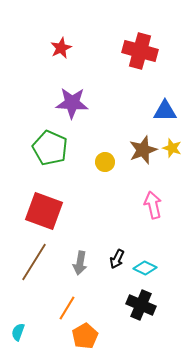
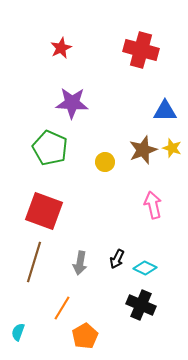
red cross: moved 1 px right, 1 px up
brown line: rotated 15 degrees counterclockwise
orange line: moved 5 px left
